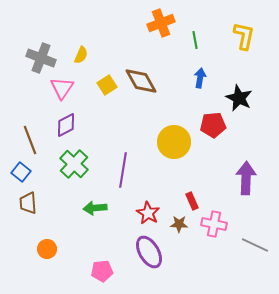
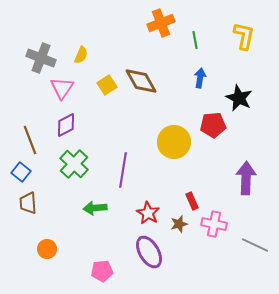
brown star: rotated 18 degrees counterclockwise
